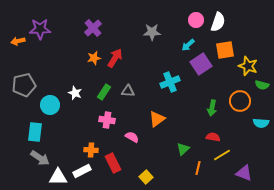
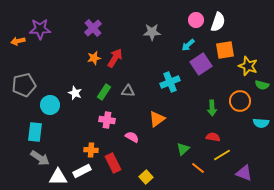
green arrow: rotated 14 degrees counterclockwise
orange line: rotated 64 degrees counterclockwise
